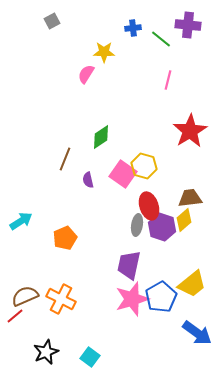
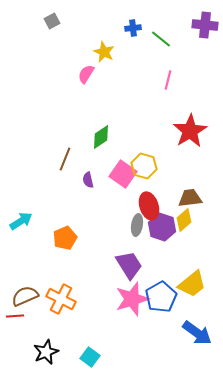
purple cross: moved 17 px right
yellow star: rotated 25 degrees clockwise
purple trapezoid: rotated 136 degrees clockwise
red line: rotated 36 degrees clockwise
